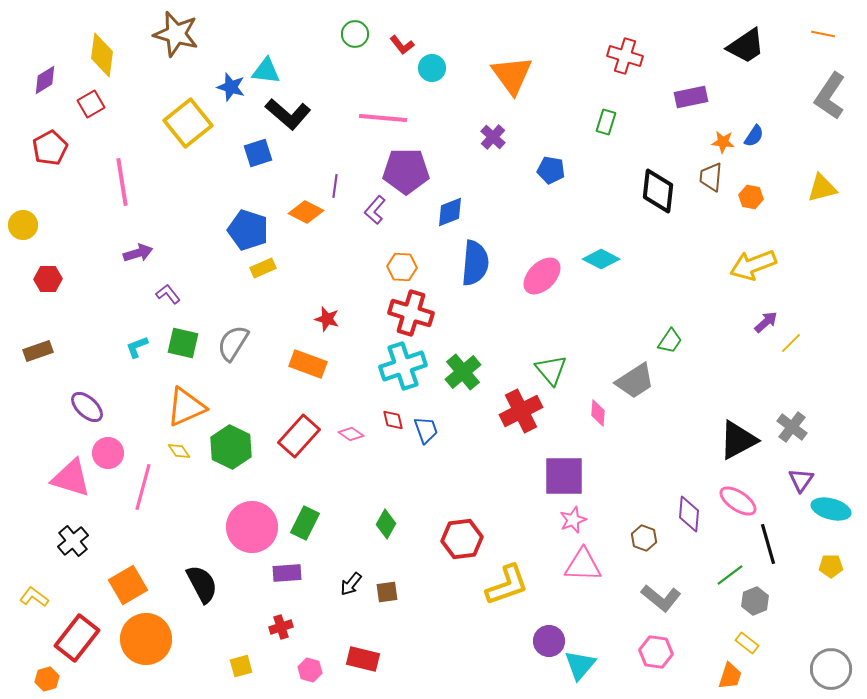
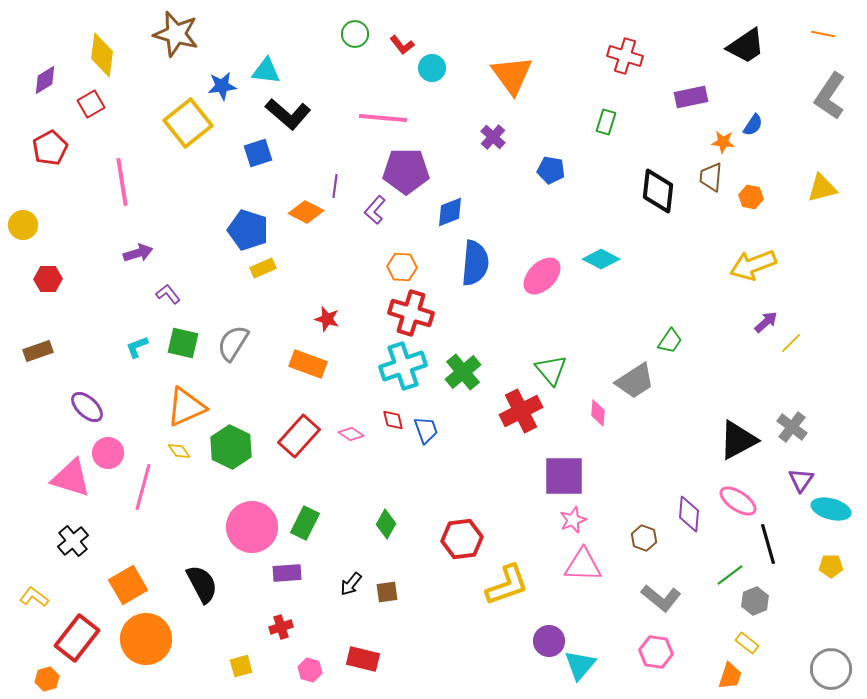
blue star at (231, 87): moved 9 px left, 1 px up; rotated 24 degrees counterclockwise
blue semicircle at (754, 136): moved 1 px left, 11 px up
